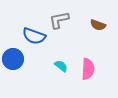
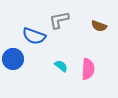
brown semicircle: moved 1 px right, 1 px down
